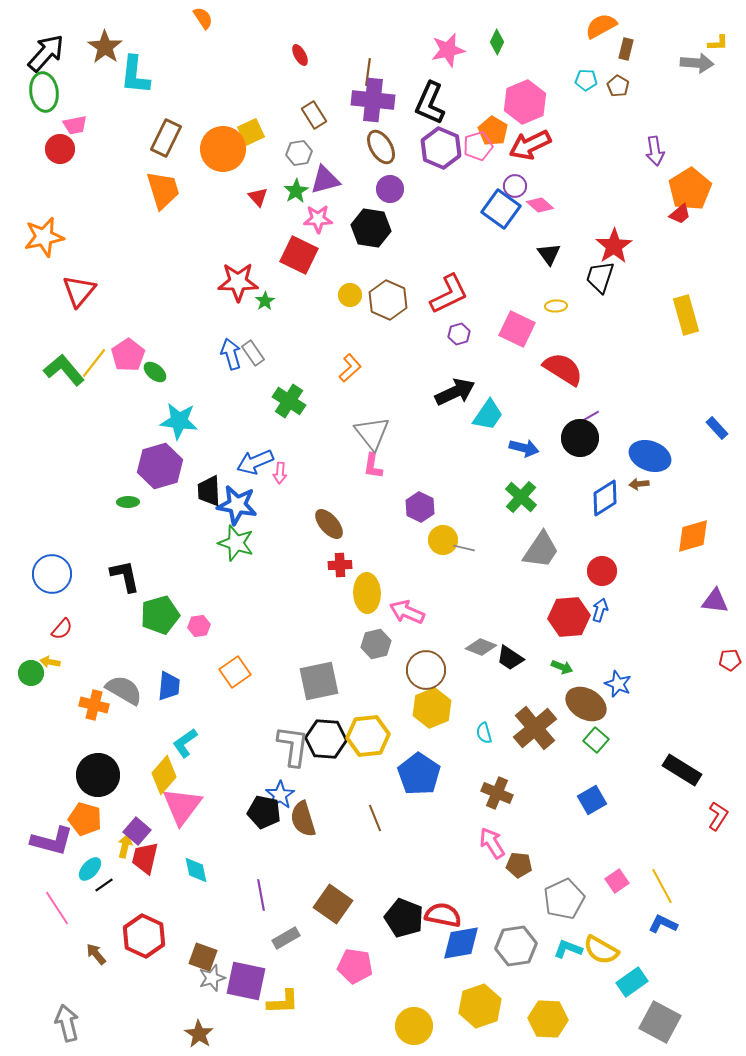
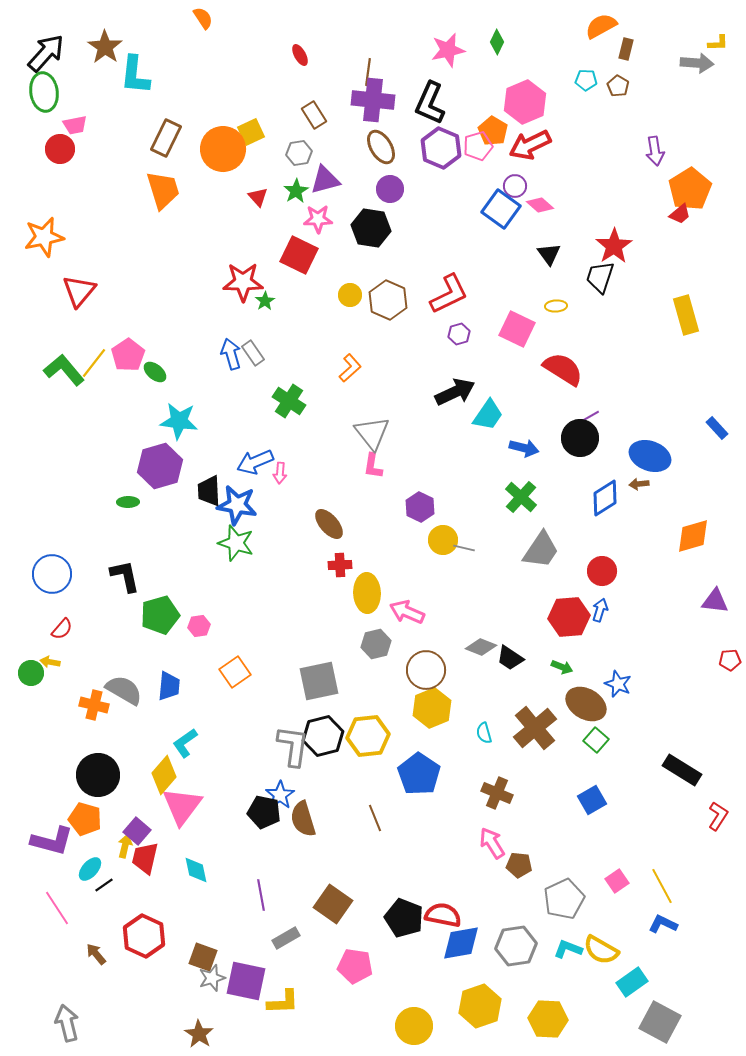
red star at (238, 282): moved 5 px right
black hexagon at (326, 739): moved 3 px left, 3 px up; rotated 18 degrees counterclockwise
